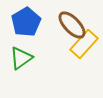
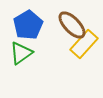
blue pentagon: moved 2 px right, 3 px down
green triangle: moved 5 px up
